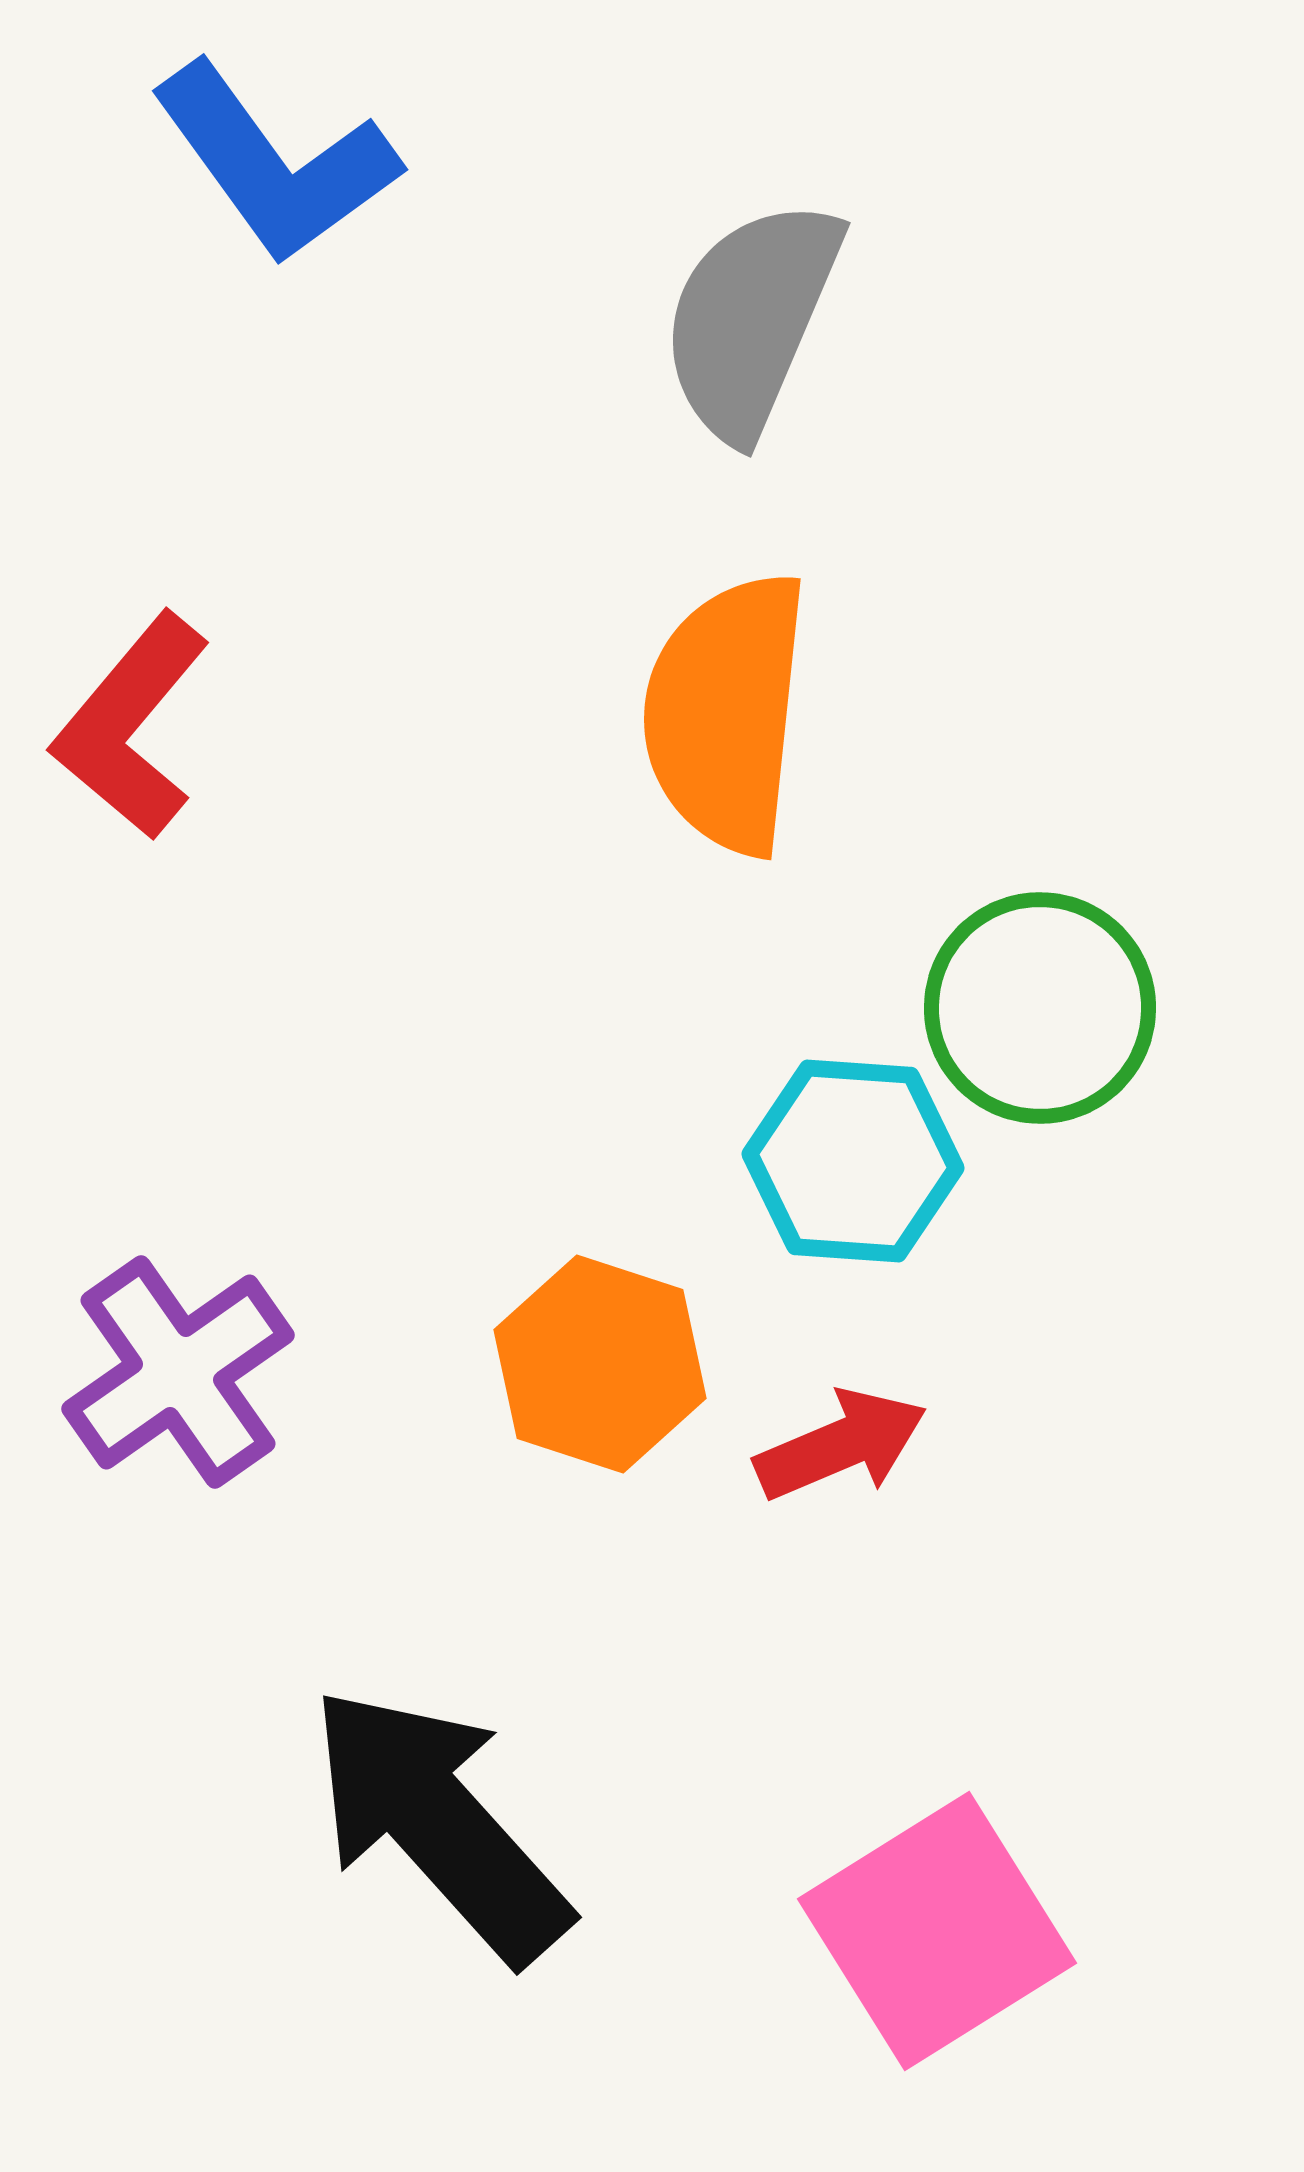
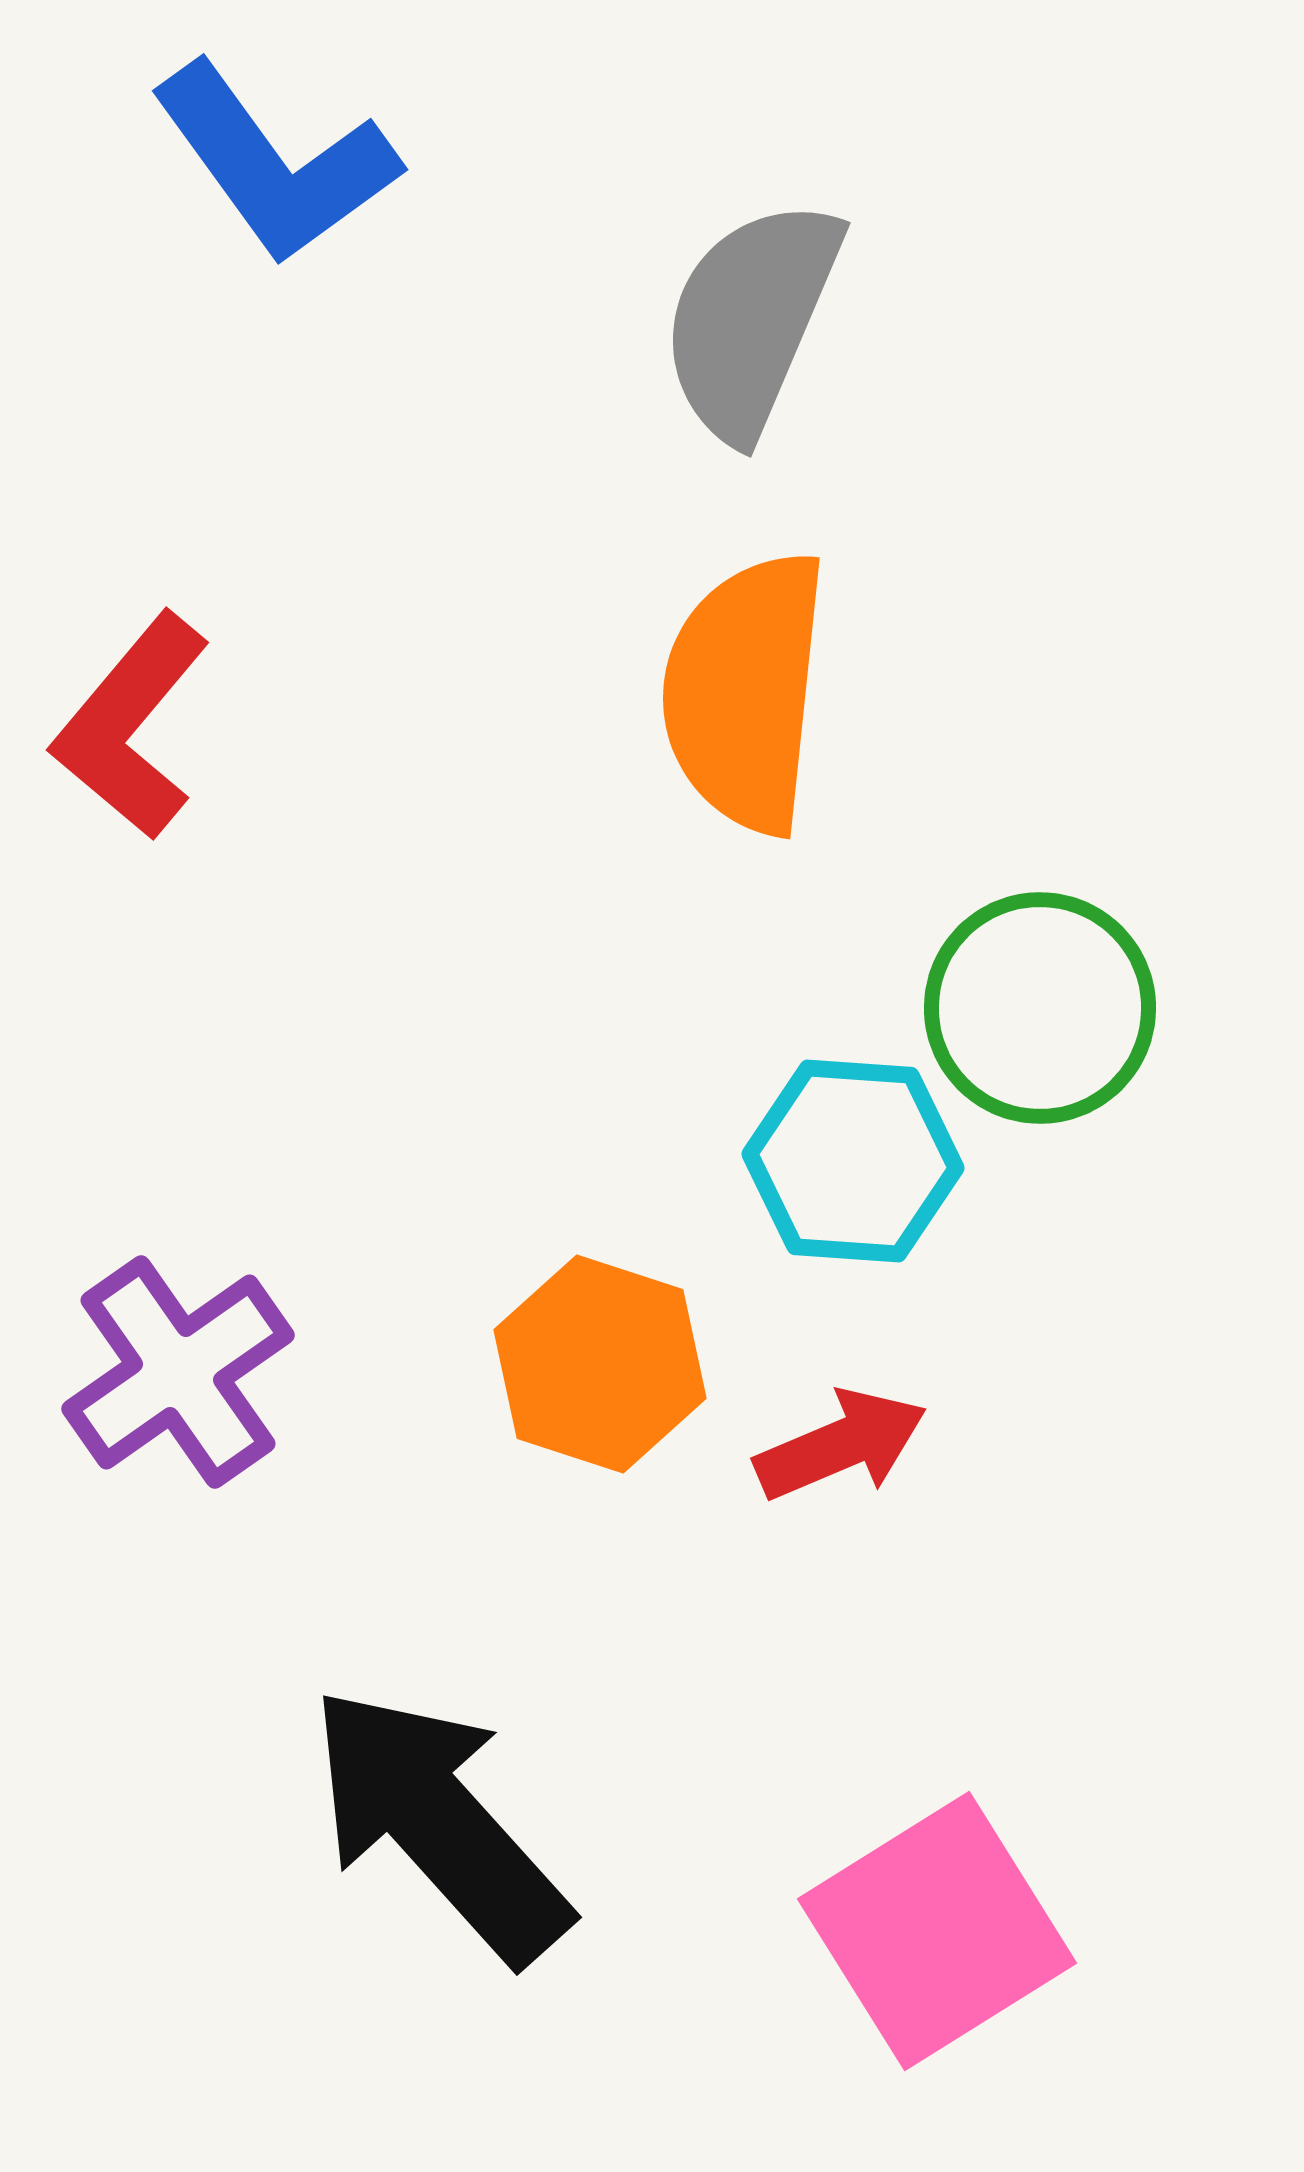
orange semicircle: moved 19 px right, 21 px up
